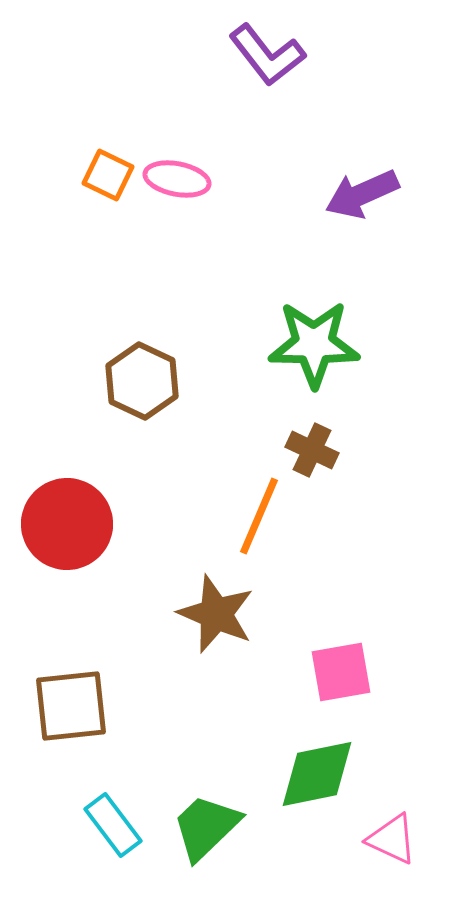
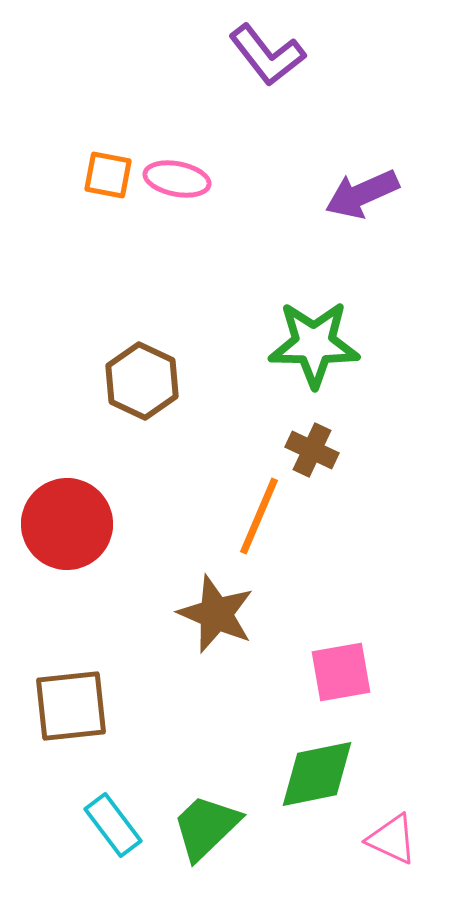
orange square: rotated 15 degrees counterclockwise
